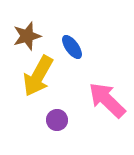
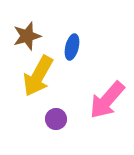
blue ellipse: rotated 50 degrees clockwise
pink arrow: rotated 93 degrees counterclockwise
purple circle: moved 1 px left, 1 px up
